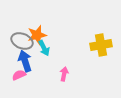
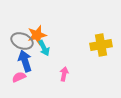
pink semicircle: moved 2 px down
